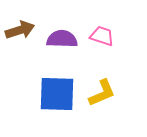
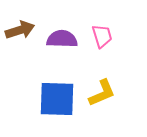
pink trapezoid: rotated 55 degrees clockwise
blue square: moved 5 px down
